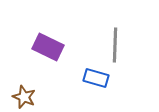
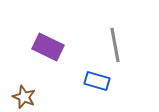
gray line: rotated 12 degrees counterclockwise
blue rectangle: moved 1 px right, 3 px down
